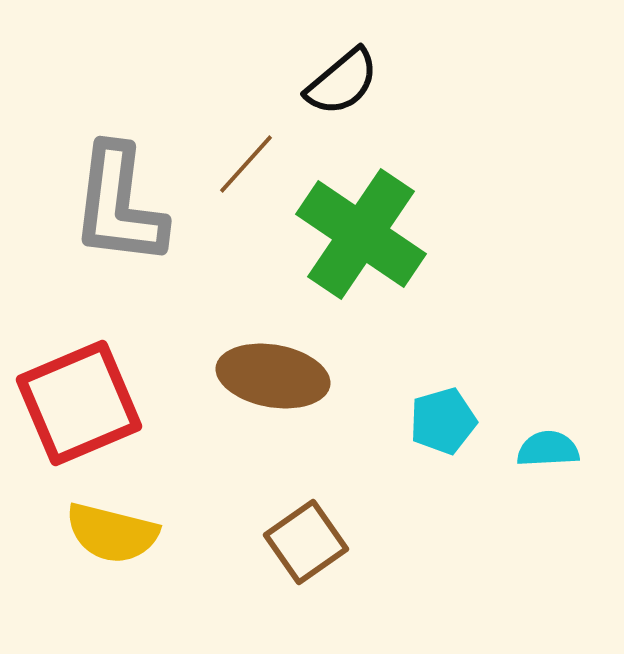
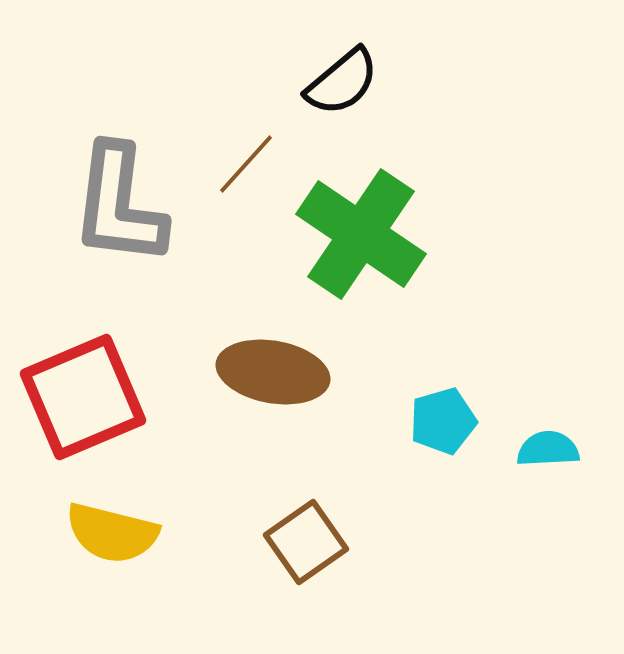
brown ellipse: moved 4 px up
red square: moved 4 px right, 6 px up
